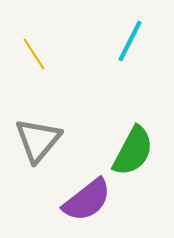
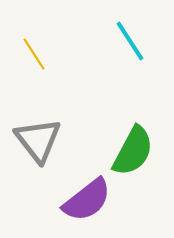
cyan line: rotated 60 degrees counterclockwise
gray triangle: rotated 18 degrees counterclockwise
